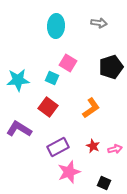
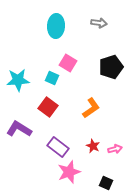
purple rectangle: rotated 65 degrees clockwise
black square: moved 2 px right
